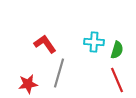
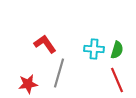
cyan cross: moved 7 px down
